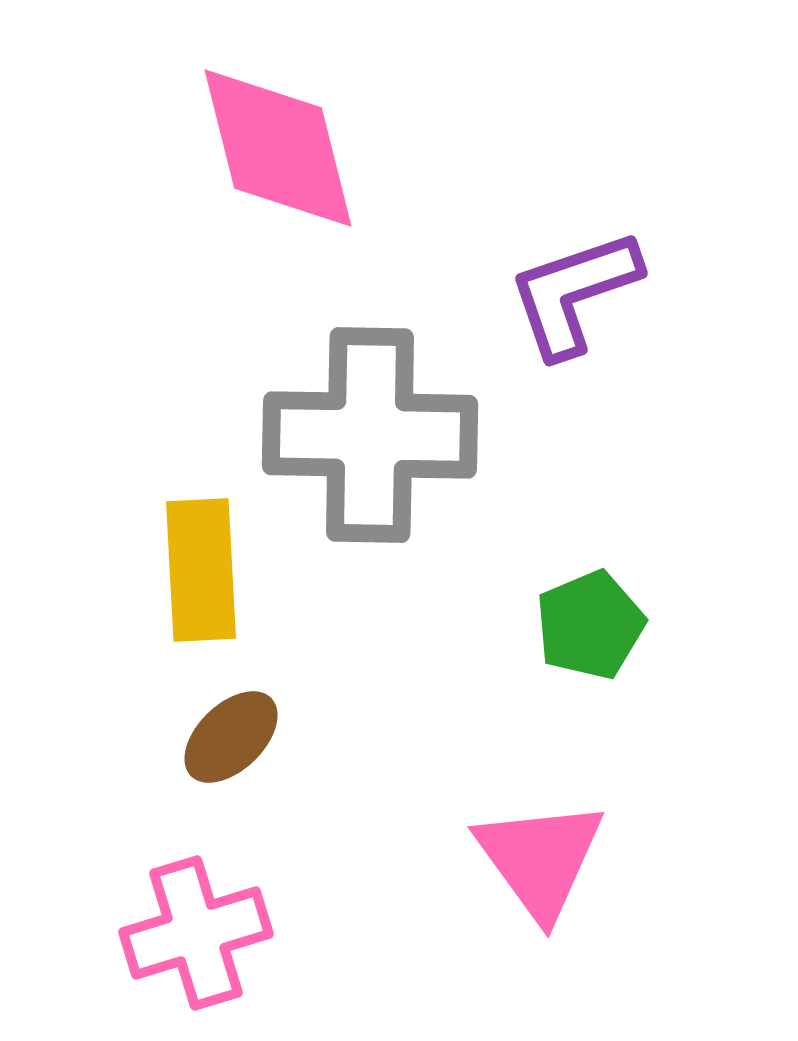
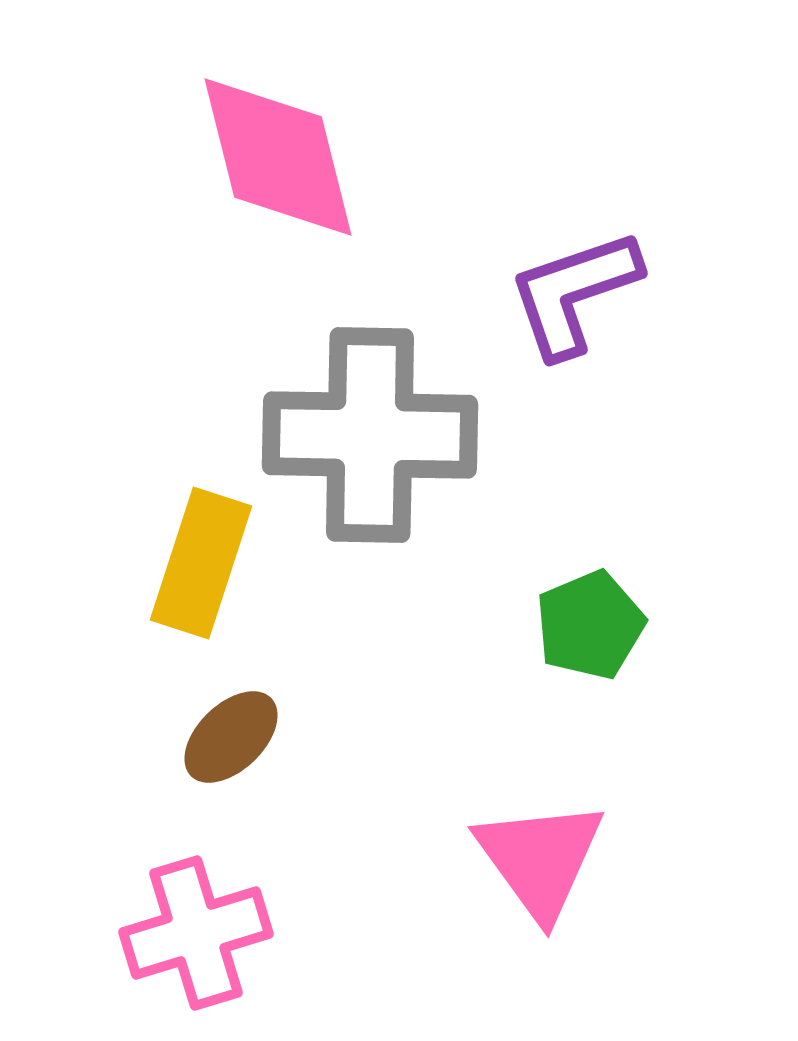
pink diamond: moved 9 px down
yellow rectangle: moved 7 px up; rotated 21 degrees clockwise
